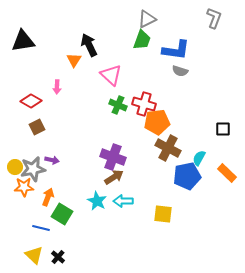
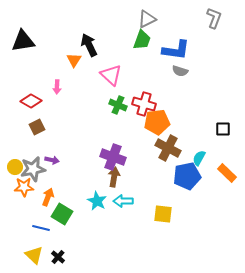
brown arrow: rotated 48 degrees counterclockwise
